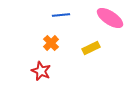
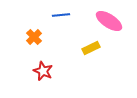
pink ellipse: moved 1 px left, 3 px down
orange cross: moved 17 px left, 6 px up
red star: moved 2 px right
